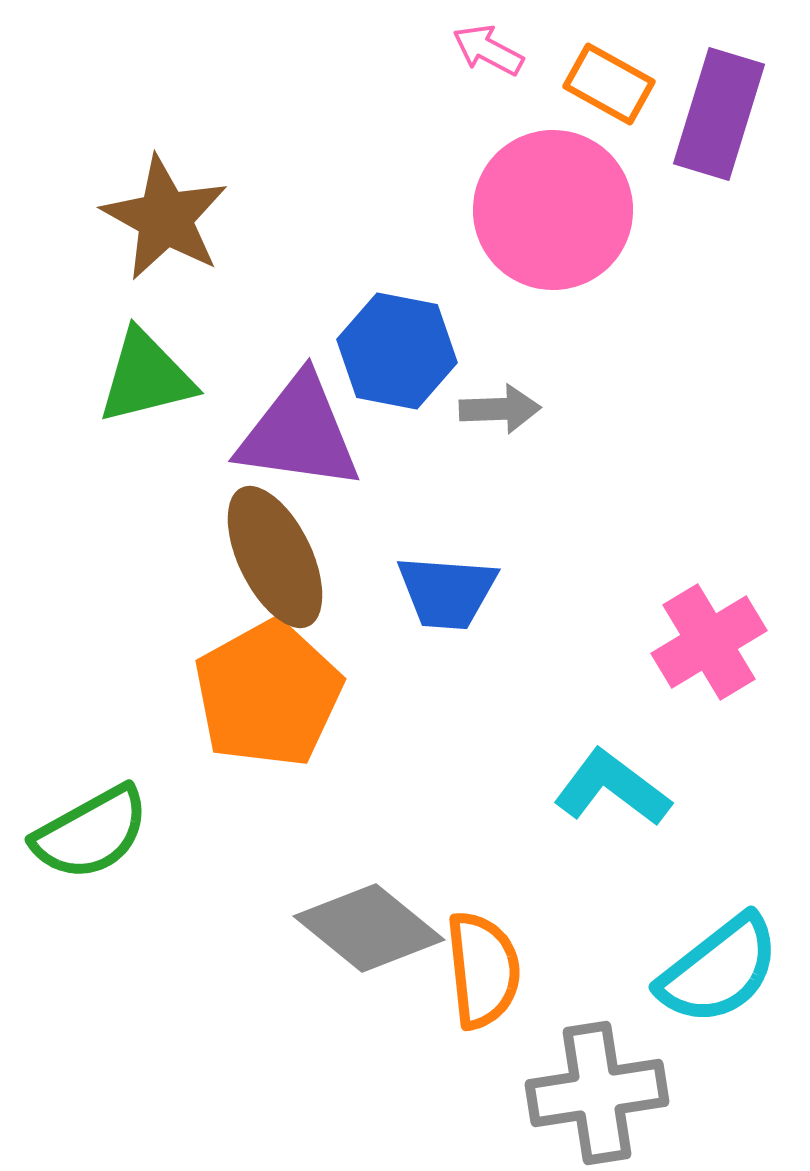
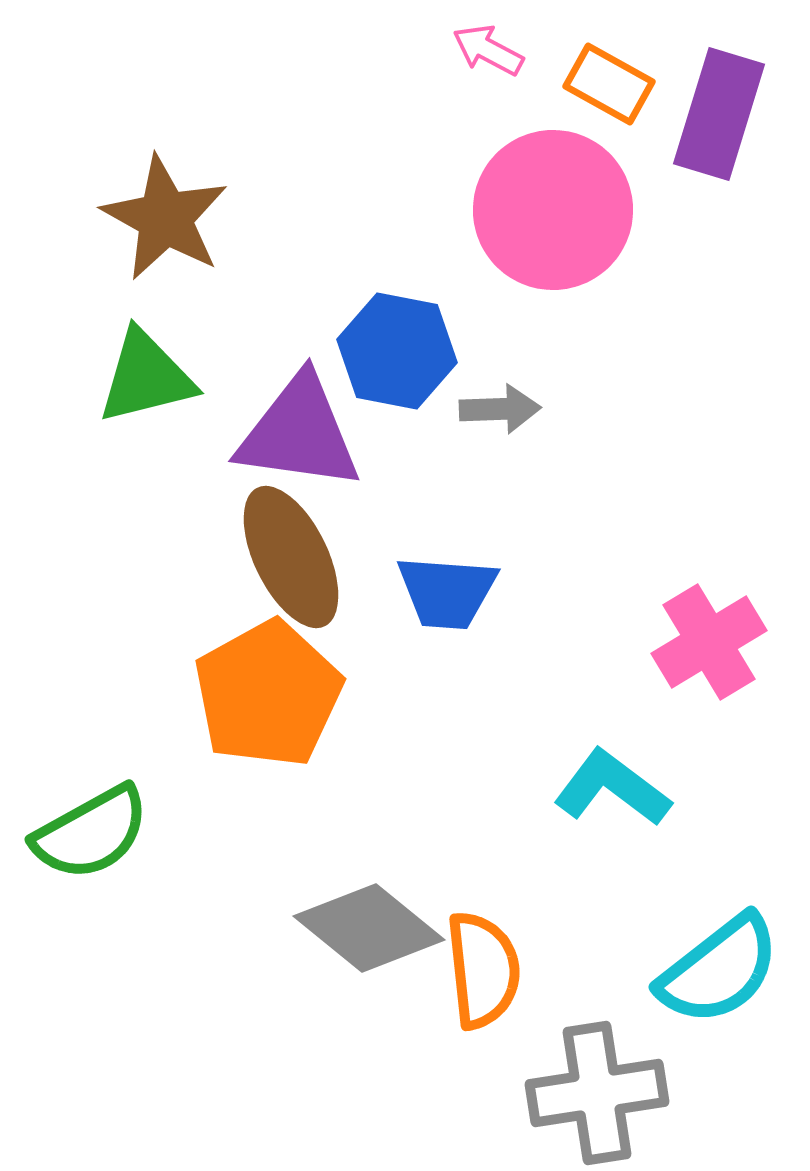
brown ellipse: moved 16 px right
